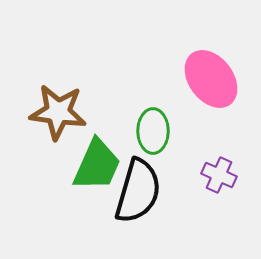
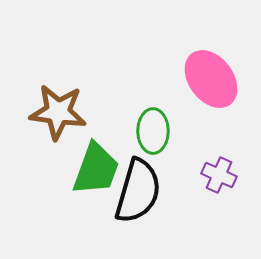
green trapezoid: moved 1 px left, 4 px down; rotated 4 degrees counterclockwise
